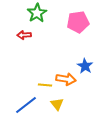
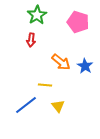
green star: moved 2 px down
pink pentagon: rotated 25 degrees clockwise
red arrow: moved 7 px right, 5 px down; rotated 80 degrees counterclockwise
orange arrow: moved 5 px left, 17 px up; rotated 30 degrees clockwise
yellow triangle: moved 1 px right, 2 px down
